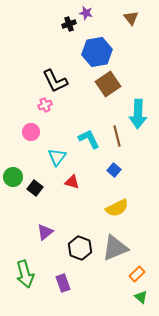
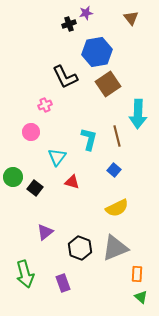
purple star: rotated 24 degrees counterclockwise
black L-shape: moved 10 px right, 4 px up
cyan L-shape: rotated 40 degrees clockwise
orange rectangle: rotated 42 degrees counterclockwise
